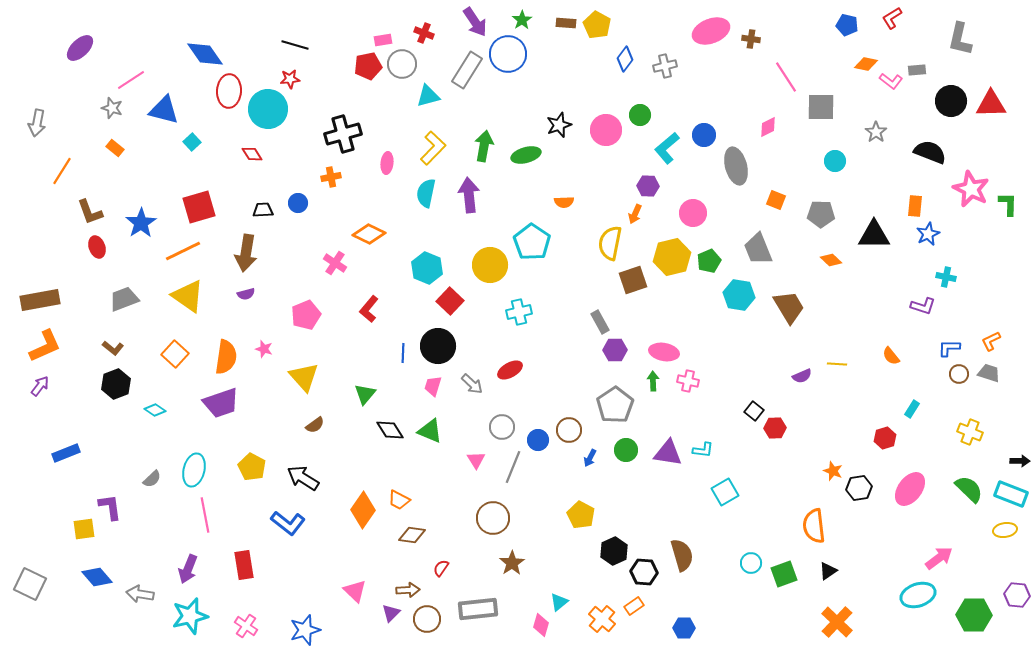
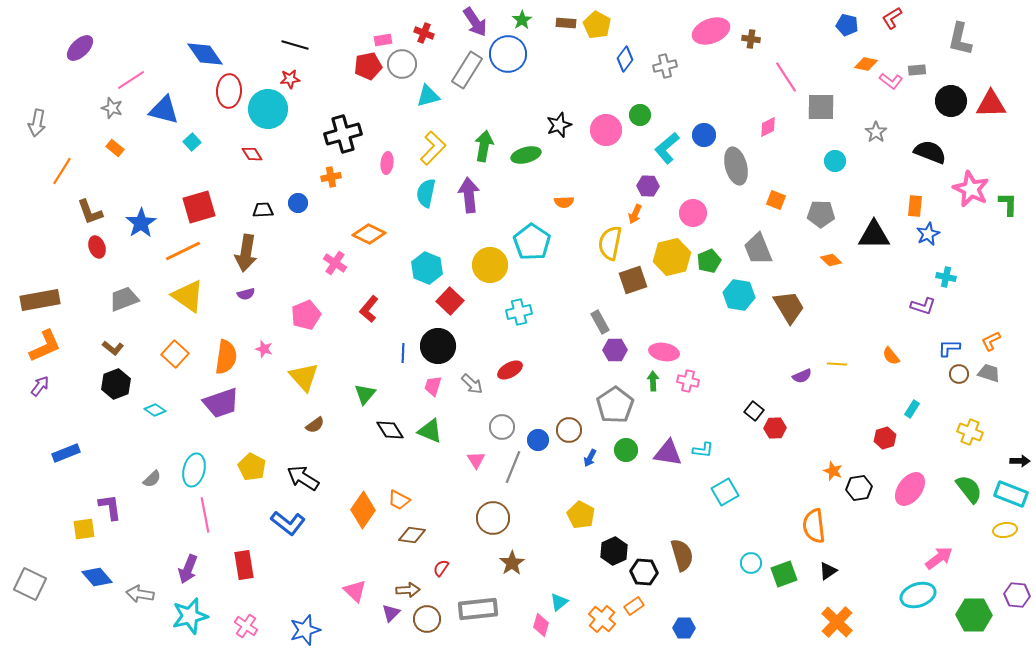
green semicircle at (969, 489): rotated 8 degrees clockwise
